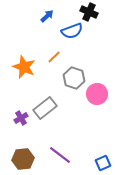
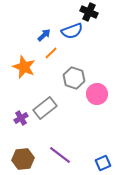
blue arrow: moved 3 px left, 19 px down
orange line: moved 3 px left, 4 px up
